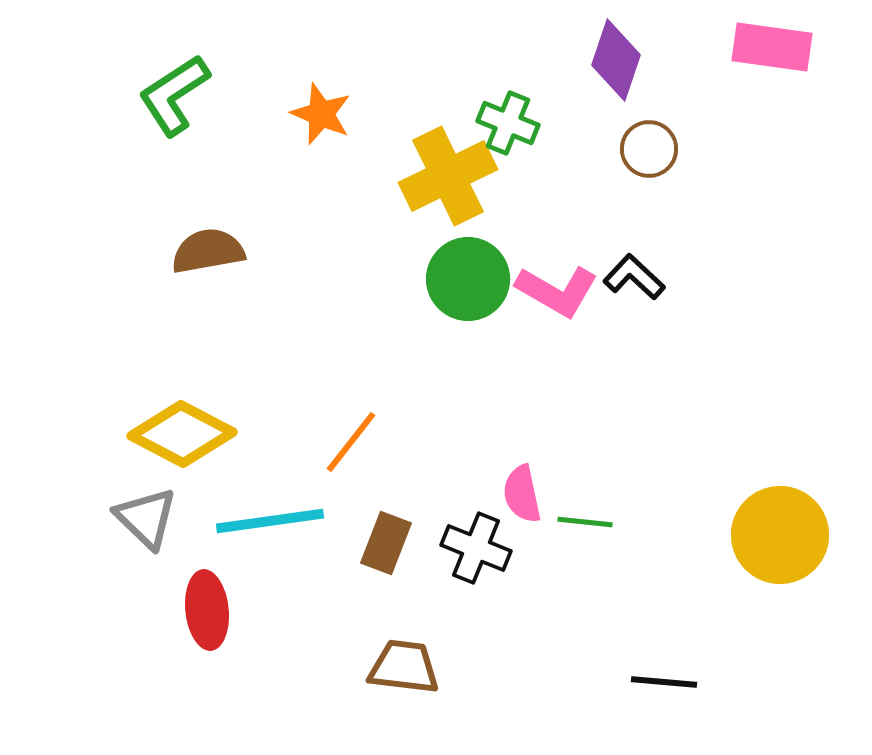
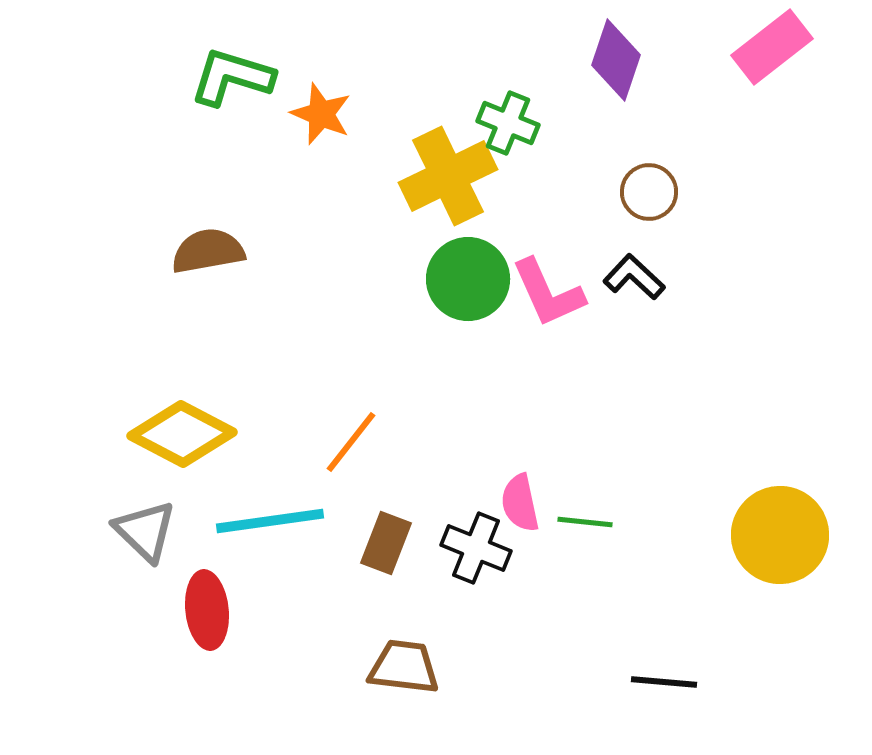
pink rectangle: rotated 46 degrees counterclockwise
green L-shape: moved 58 px right, 18 px up; rotated 50 degrees clockwise
brown circle: moved 43 px down
pink L-shape: moved 9 px left, 2 px down; rotated 36 degrees clockwise
pink semicircle: moved 2 px left, 9 px down
gray triangle: moved 1 px left, 13 px down
